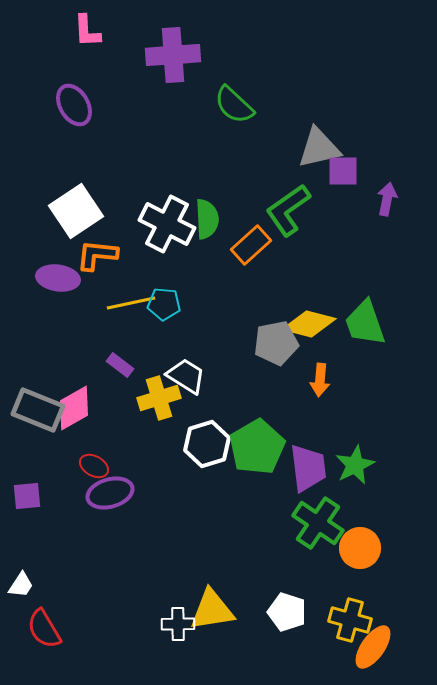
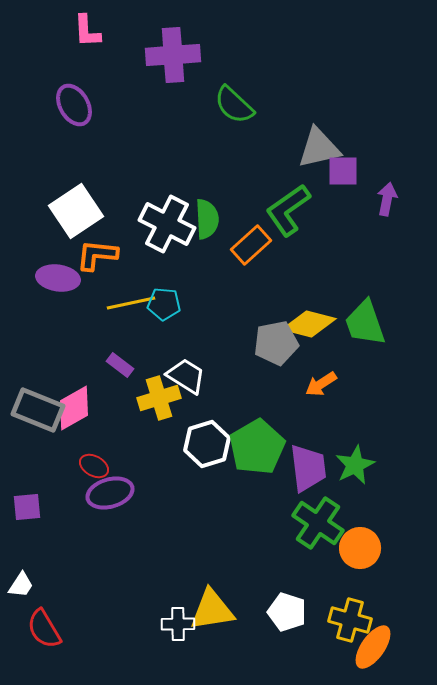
orange arrow at (320, 380): moved 1 px right, 4 px down; rotated 52 degrees clockwise
purple square at (27, 496): moved 11 px down
